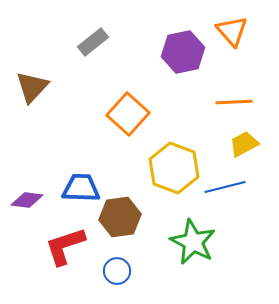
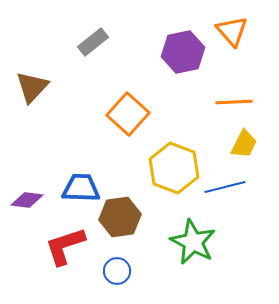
yellow trapezoid: rotated 144 degrees clockwise
